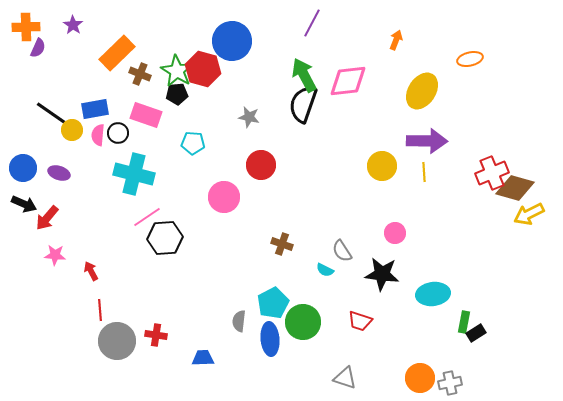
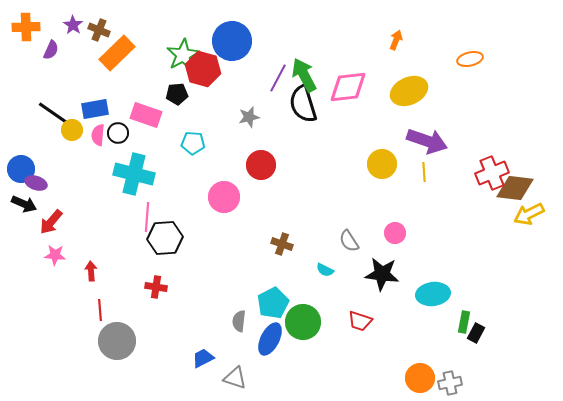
purple line at (312, 23): moved 34 px left, 55 px down
purple semicircle at (38, 48): moved 13 px right, 2 px down
green star at (177, 71): moved 6 px right, 16 px up; rotated 12 degrees clockwise
brown cross at (140, 74): moved 41 px left, 44 px up
pink diamond at (348, 81): moved 6 px down
yellow ellipse at (422, 91): moved 13 px left; rotated 33 degrees clockwise
black semicircle at (303, 104): rotated 36 degrees counterclockwise
black line at (51, 113): moved 2 px right
gray star at (249, 117): rotated 25 degrees counterclockwise
purple arrow at (427, 141): rotated 18 degrees clockwise
yellow circle at (382, 166): moved 2 px up
blue circle at (23, 168): moved 2 px left, 1 px down
purple ellipse at (59, 173): moved 23 px left, 10 px down
brown diamond at (515, 188): rotated 9 degrees counterclockwise
pink line at (147, 217): rotated 52 degrees counterclockwise
red arrow at (47, 218): moved 4 px right, 4 px down
gray semicircle at (342, 251): moved 7 px right, 10 px up
red arrow at (91, 271): rotated 24 degrees clockwise
black rectangle at (476, 333): rotated 30 degrees counterclockwise
red cross at (156, 335): moved 48 px up
blue ellipse at (270, 339): rotated 32 degrees clockwise
blue trapezoid at (203, 358): rotated 25 degrees counterclockwise
gray triangle at (345, 378): moved 110 px left
